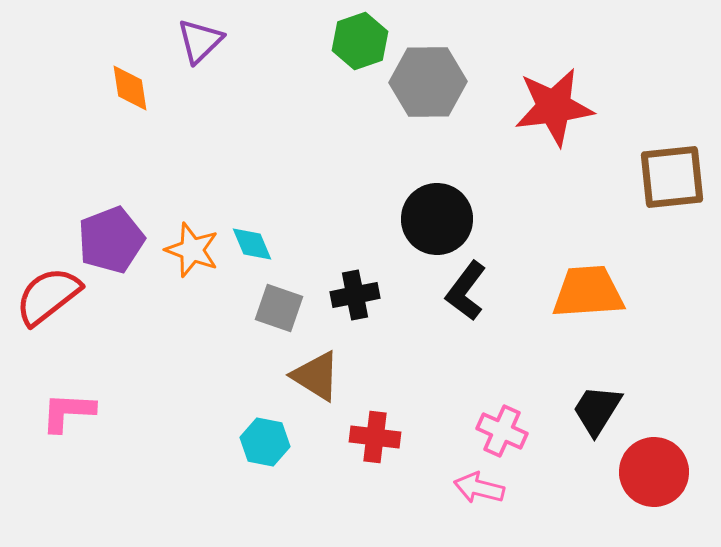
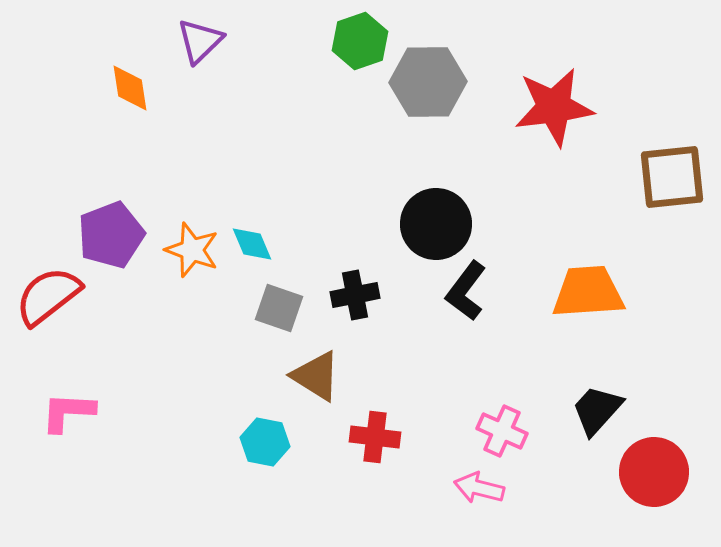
black circle: moved 1 px left, 5 px down
purple pentagon: moved 5 px up
black trapezoid: rotated 10 degrees clockwise
